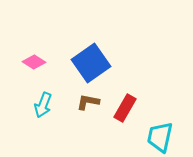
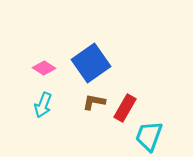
pink diamond: moved 10 px right, 6 px down
brown L-shape: moved 6 px right
cyan trapezoid: moved 11 px left, 1 px up; rotated 8 degrees clockwise
